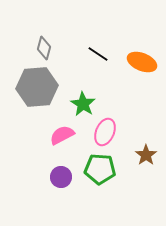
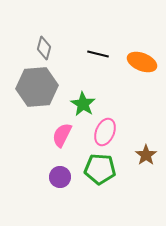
black line: rotated 20 degrees counterclockwise
pink semicircle: rotated 35 degrees counterclockwise
purple circle: moved 1 px left
